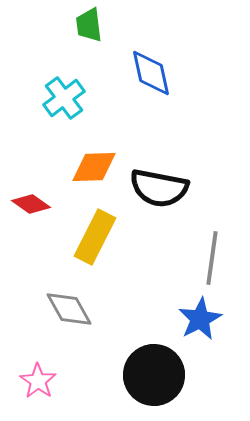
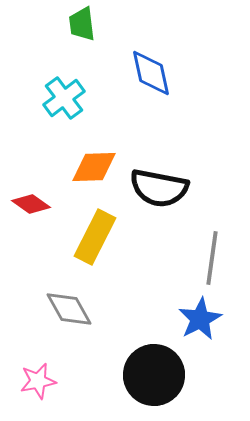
green trapezoid: moved 7 px left, 1 px up
pink star: rotated 27 degrees clockwise
